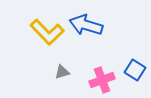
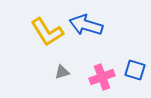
yellow L-shape: rotated 12 degrees clockwise
blue square: rotated 15 degrees counterclockwise
pink cross: moved 3 px up
